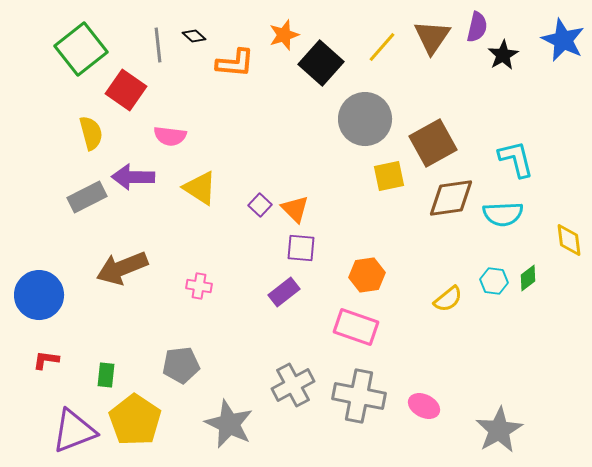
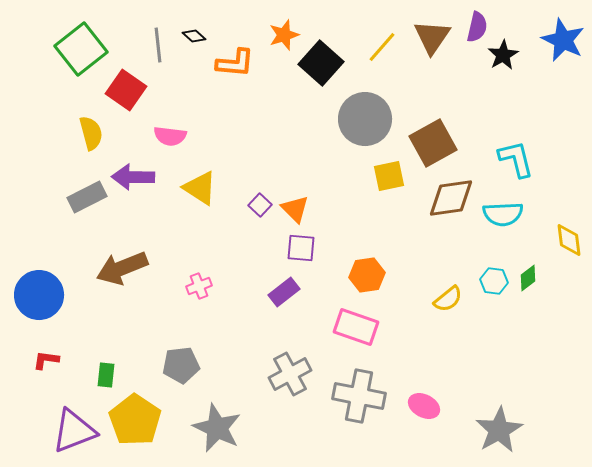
pink cross at (199, 286): rotated 30 degrees counterclockwise
gray cross at (293, 385): moved 3 px left, 11 px up
gray star at (229, 424): moved 12 px left, 4 px down
